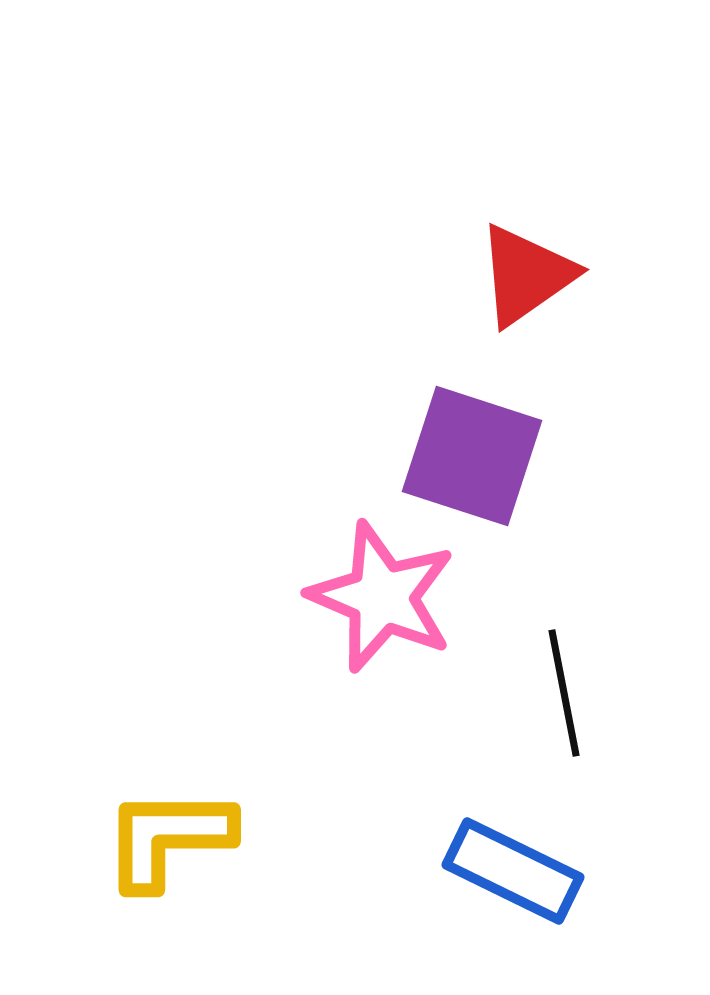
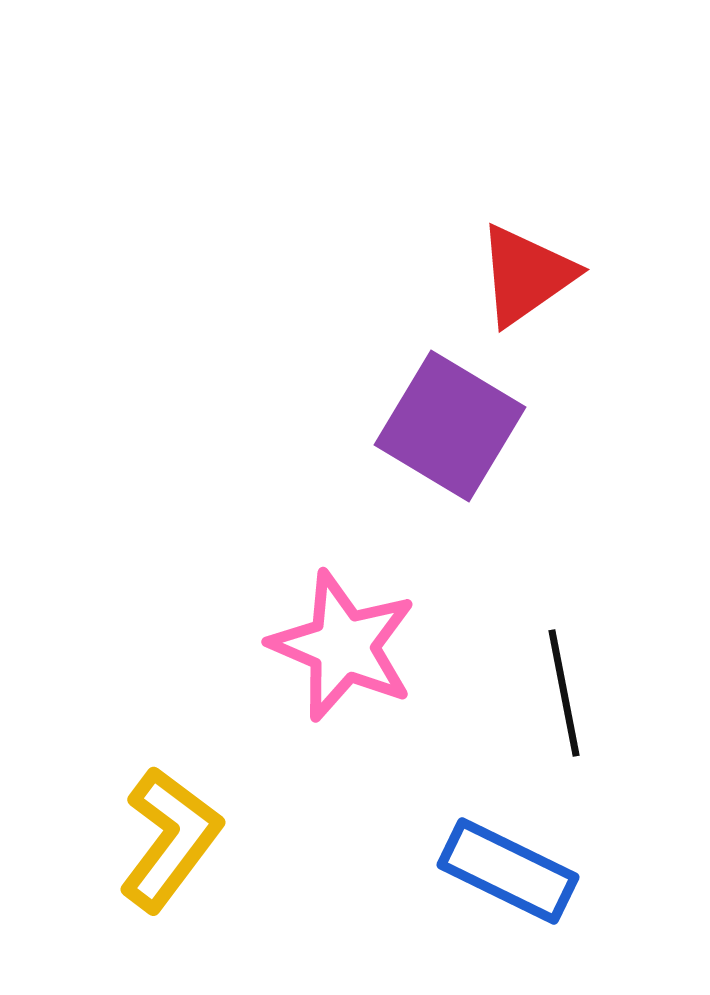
purple square: moved 22 px left, 30 px up; rotated 13 degrees clockwise
pink star: moved 39 px left, 49 px down
yellow L-shape: moved 2 px right, 1 px down; rotated 127 degrees clockwise
blue rectangle: moved 5 px left
